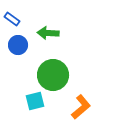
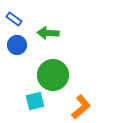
blue rectangle: moved 2 px right
blue circle: moved 1 px left
